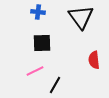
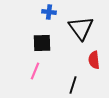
blue cross: moved 11 px right
black triangle: moved 11 px down
pink line: rotated 42 degrees counterclockwise
black line: moved 18 px right; rotated 12 degrees counterclockwise
